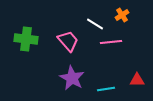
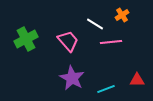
green cross: rotated 35 degrees counterclockwise
cyan line: rotated 12 degrees counterclockwise
